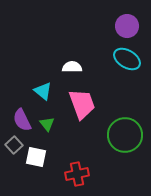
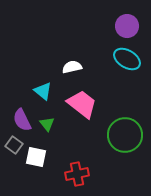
white semicircle: rotated 12 degrees counterclockwise
pink trapezoid: rotated 32 degrees counterclockwise
gray square: rotated 12 degrees counterclockwise
